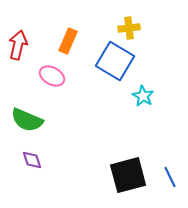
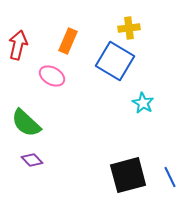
cyan star: moved 7 px down
green semicircle: moved 1 px left, 3 px down; rotated 20 degrees clockwise
purple diamond: rotated 25 degrees counterclockwise
